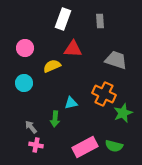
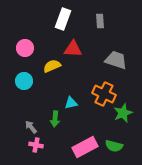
cyan circle: moved 2 px up
